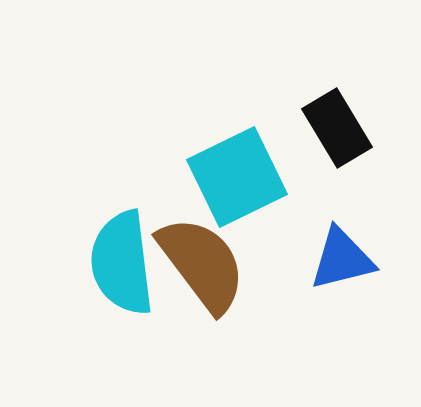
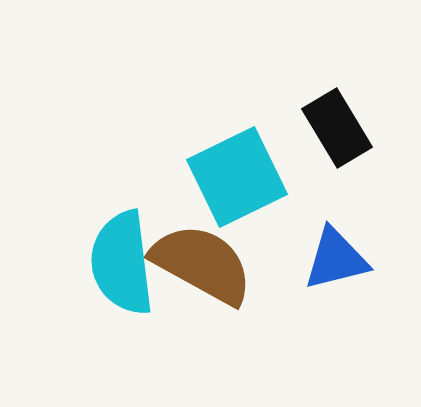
blue triangle: moved 6 px left
brown semicircle: rotated 24 degrees counterclockwise
